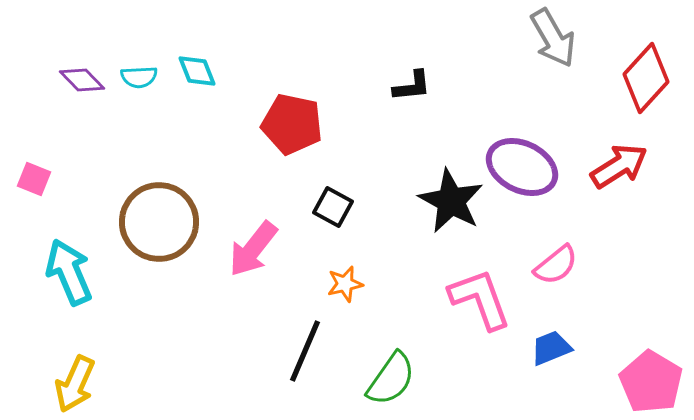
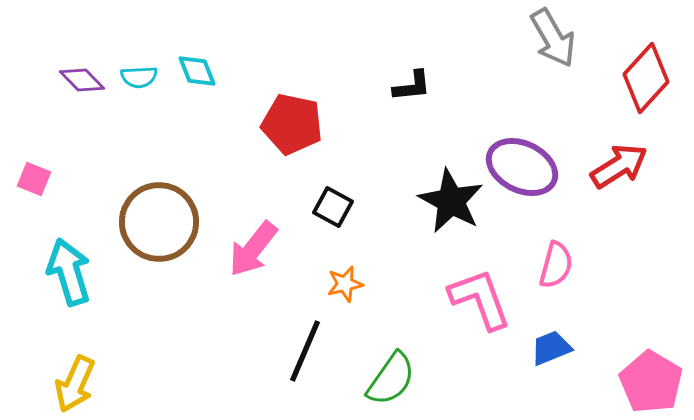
pink semicircle: rotated 36 degrees counterclockwise
cyan arrow: rotated 6 degrees clockwise
